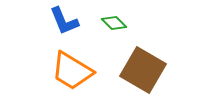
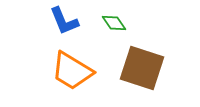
green diamond: rotated 10 degrees clockwise
brown square: moved 1 px left, 2 px up; rotated 12 degrees counterclockwise
